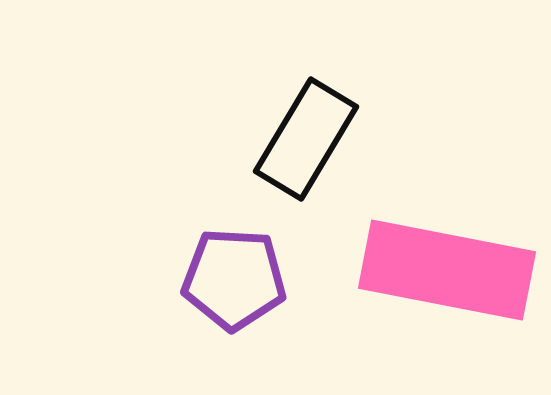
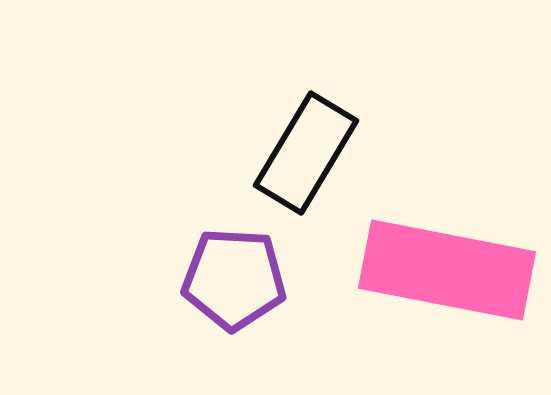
black rectangle: moved 14 px down
